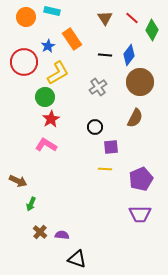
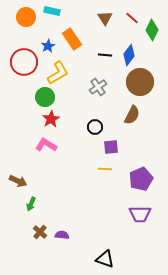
brown semicircle: moved 3 px left, 3 px up
black triangle: moved 28 px right
